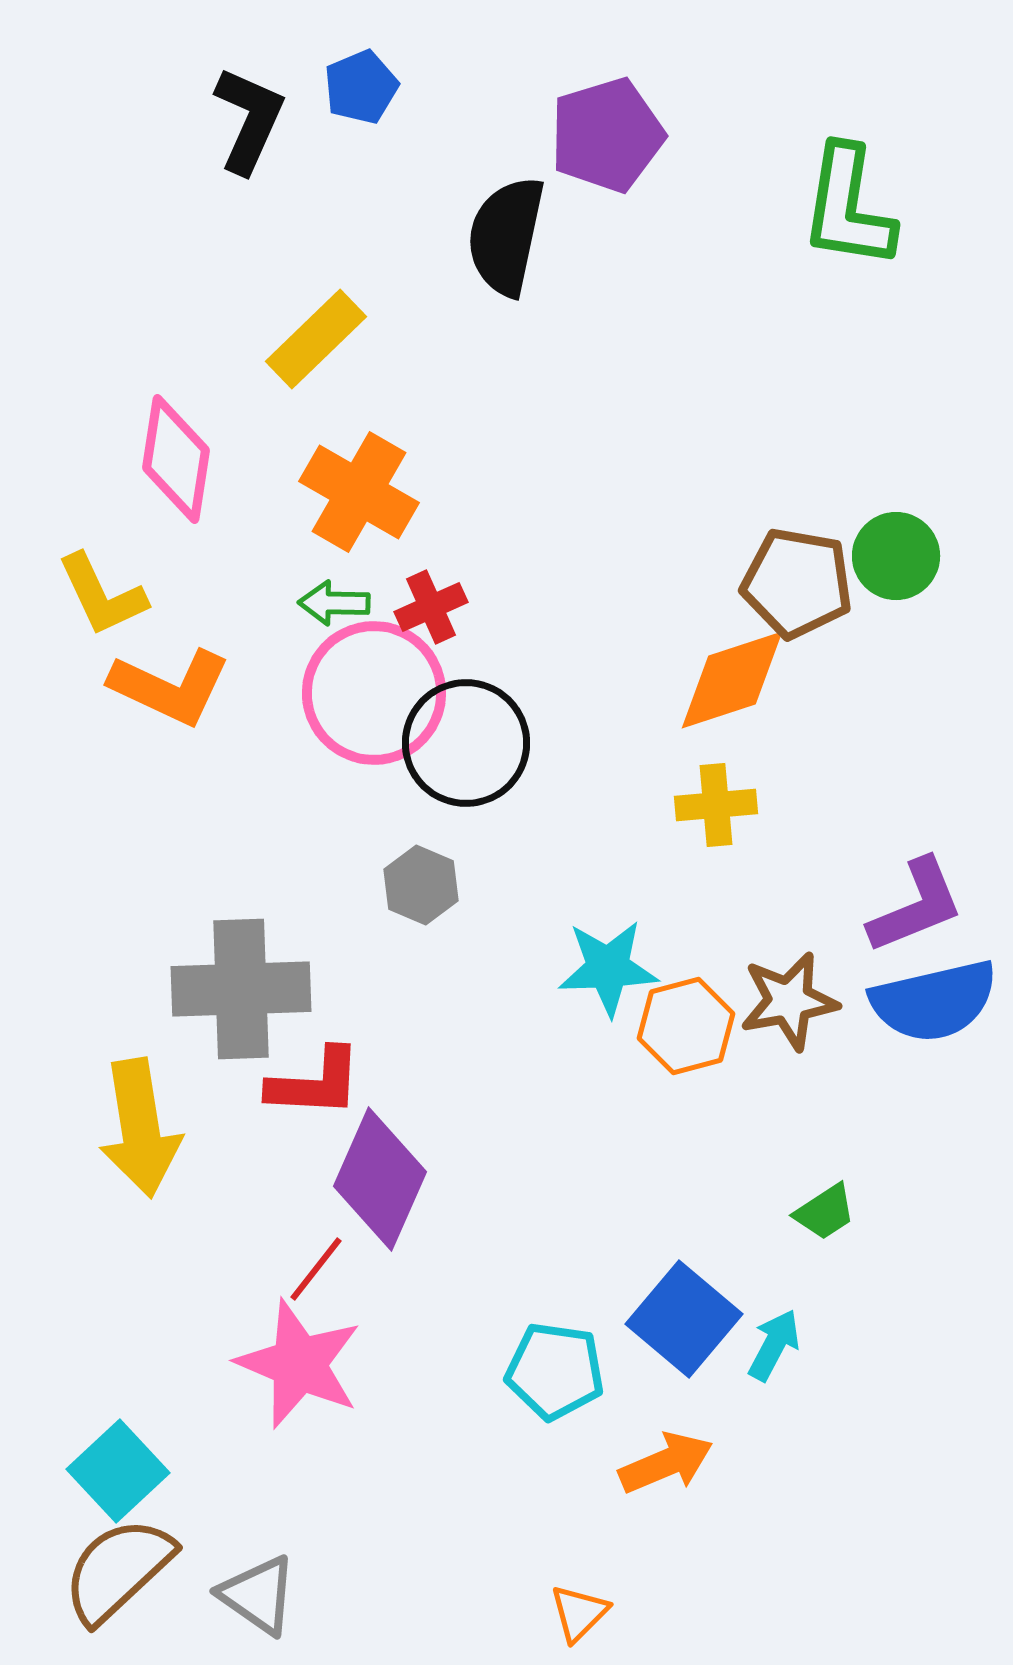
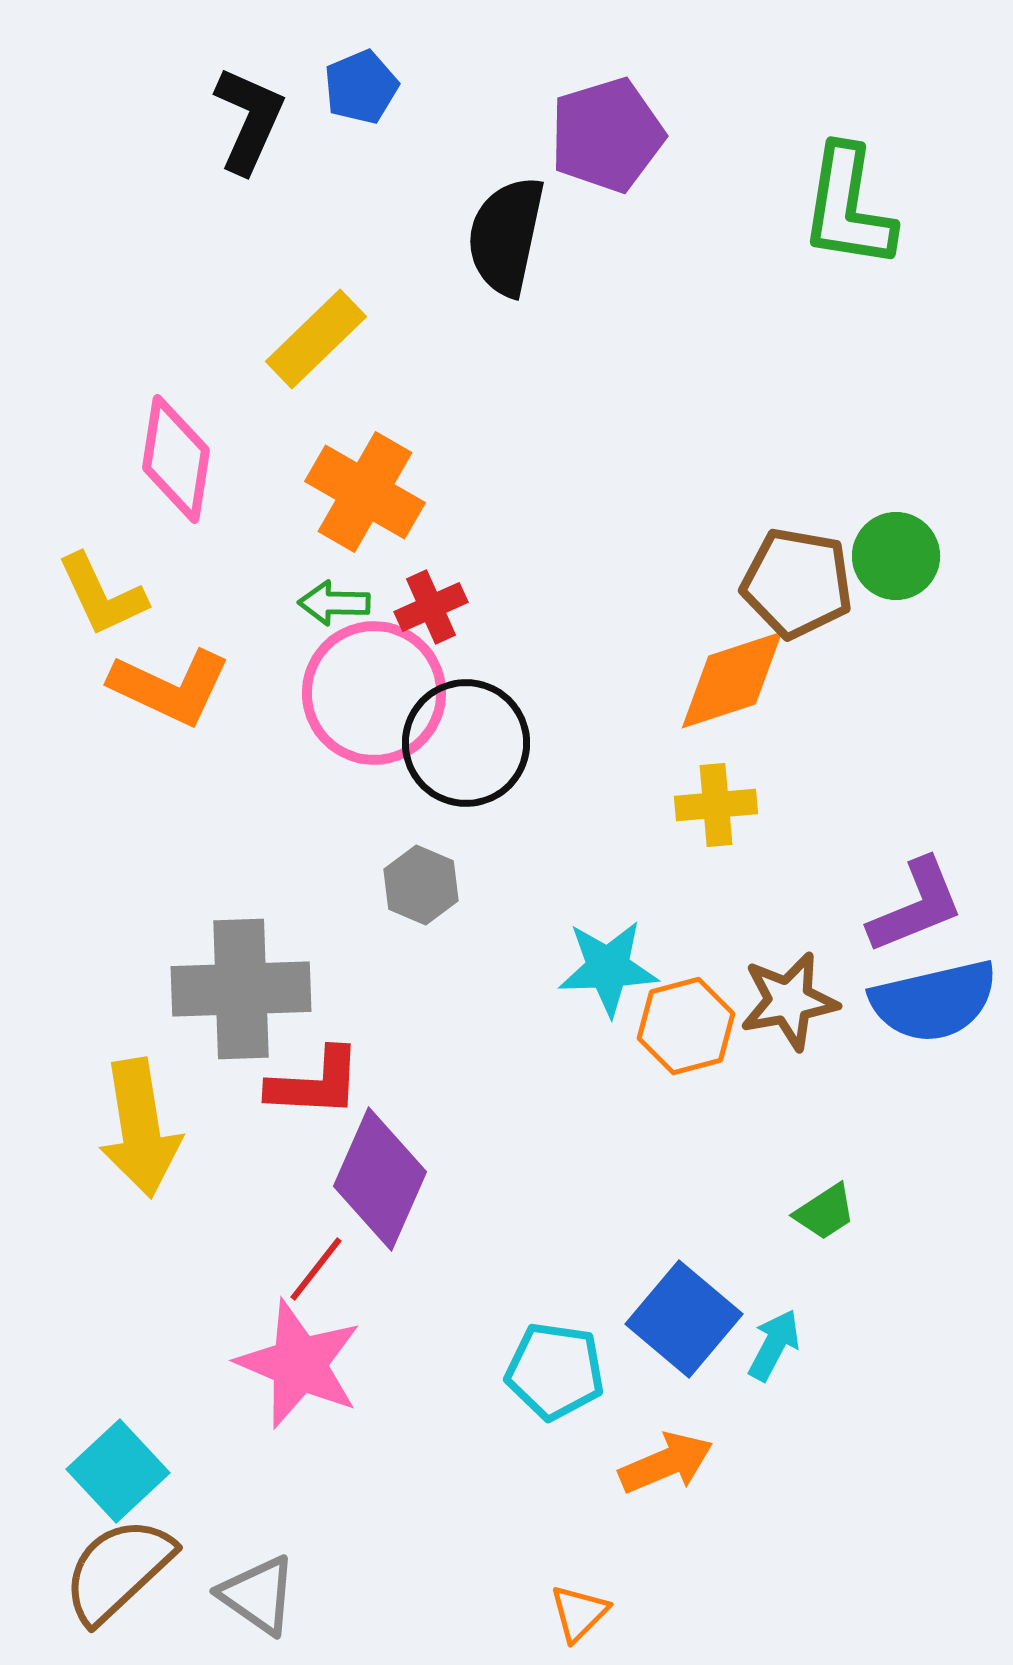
orange cross: moved 6 px right
